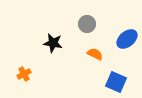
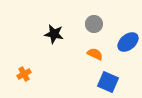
gray circle: moved 7 px right
blue ellipse: moved 1 px right, 3 px down
black star: moved 1 px right, 9 px up
blue square: moved 8 px left
